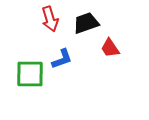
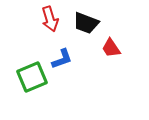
black trapezoid: rotated 140 degrees counterclockwise
red trapezoid: moved 1 px right
green square: moved 2 px right, 3 px down; rotated 24 degrees counterclockwise
